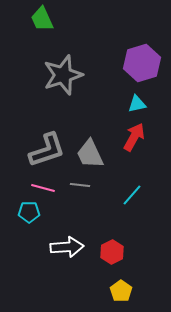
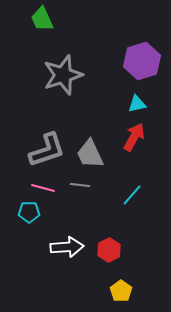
purple hexagon: moved 2 px up
red hexagon: moved 3 px left, 2 px up
